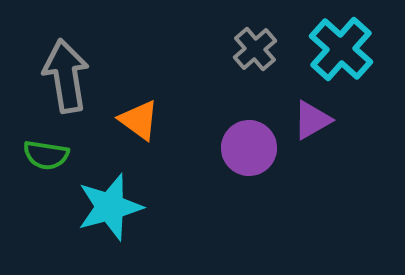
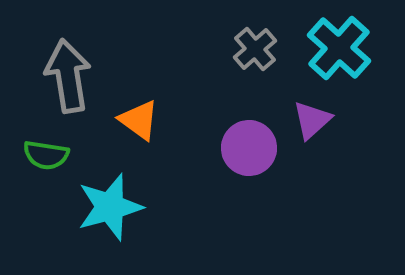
cyan cross: moved 2 px left, 1 px up
gray arrow: moved 2 px right
purple triangle: rotated 12 degrees counterclockwise
